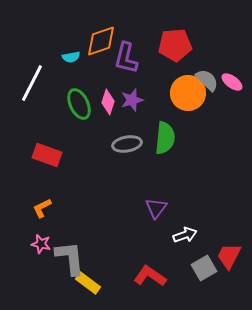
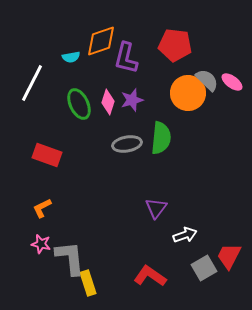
red pentagon: rotated 12 degrees clockwise
green semicircle: moved 4 px left
yellow rectangle: rotated 35 degrees clockwise
